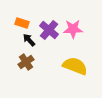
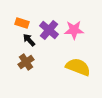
pink star: moved 1 px right, 1 px down
yellow semicircle: moved 3 px right, 1 px down
